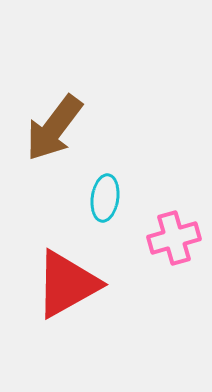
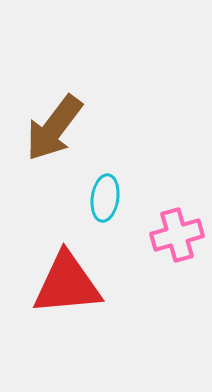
pink cross: moved 3 px right, 3 px up
red triangle: rotated 24 degrees clockwise
